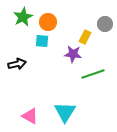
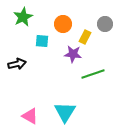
orange circle: moved 15 px right, 2 px down
